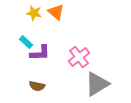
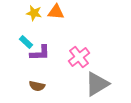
orange triangle: rotated 36 degrees counterclockwise
